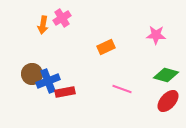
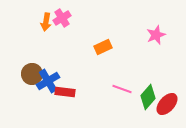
orange arrow: moved 3 px right, 3 px up
pink star: rotated 24 degrees counterclockwise
orange rectangle: moved 3 px left
green diamond: moved 18 px left, 22 px down; rotated 65 degrees counterclockwise
blue cross: rotated 10 degrees counterclockwise
red rectangle: rotated 18 degrees clockwise
red ellipse: moved 1 px left, 3 px down
